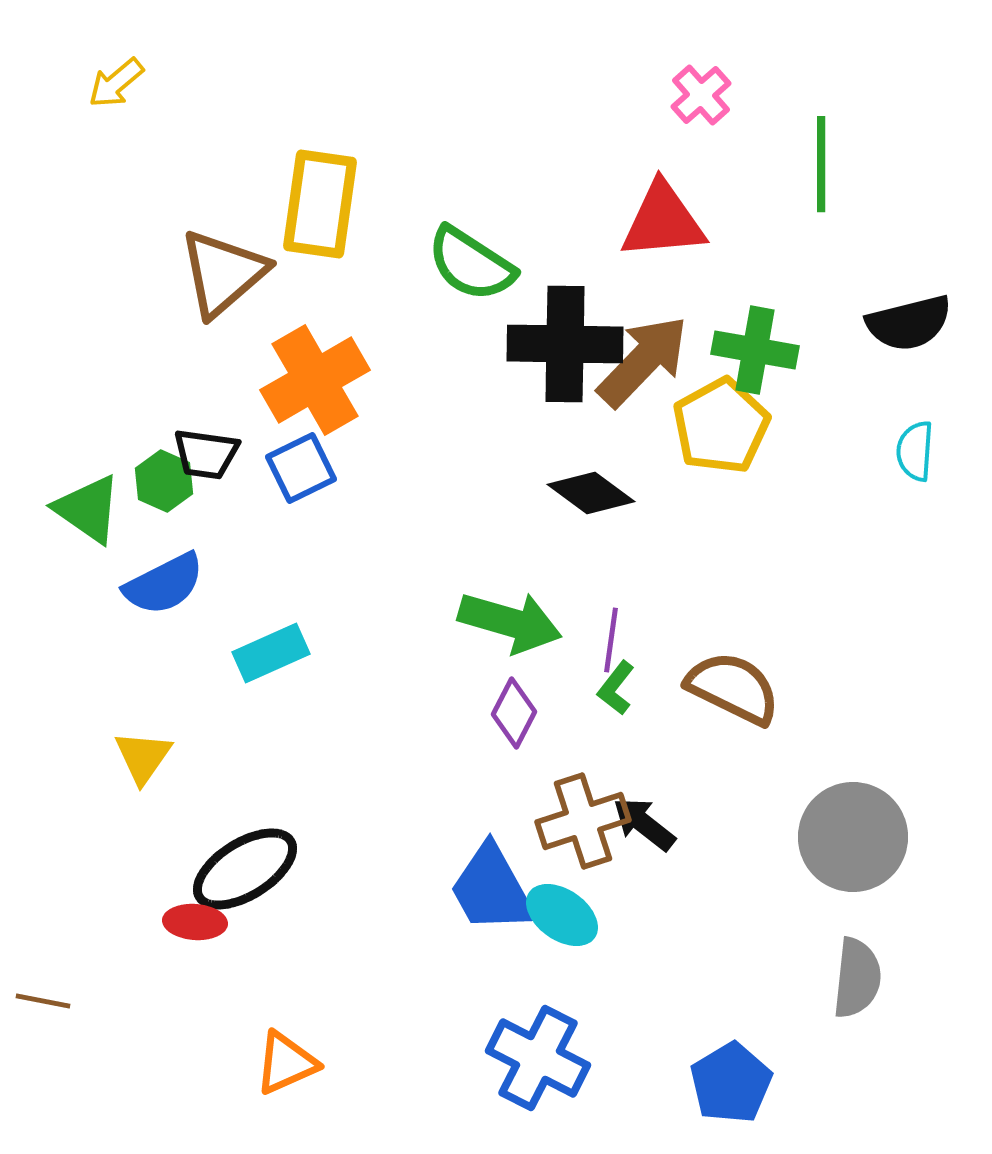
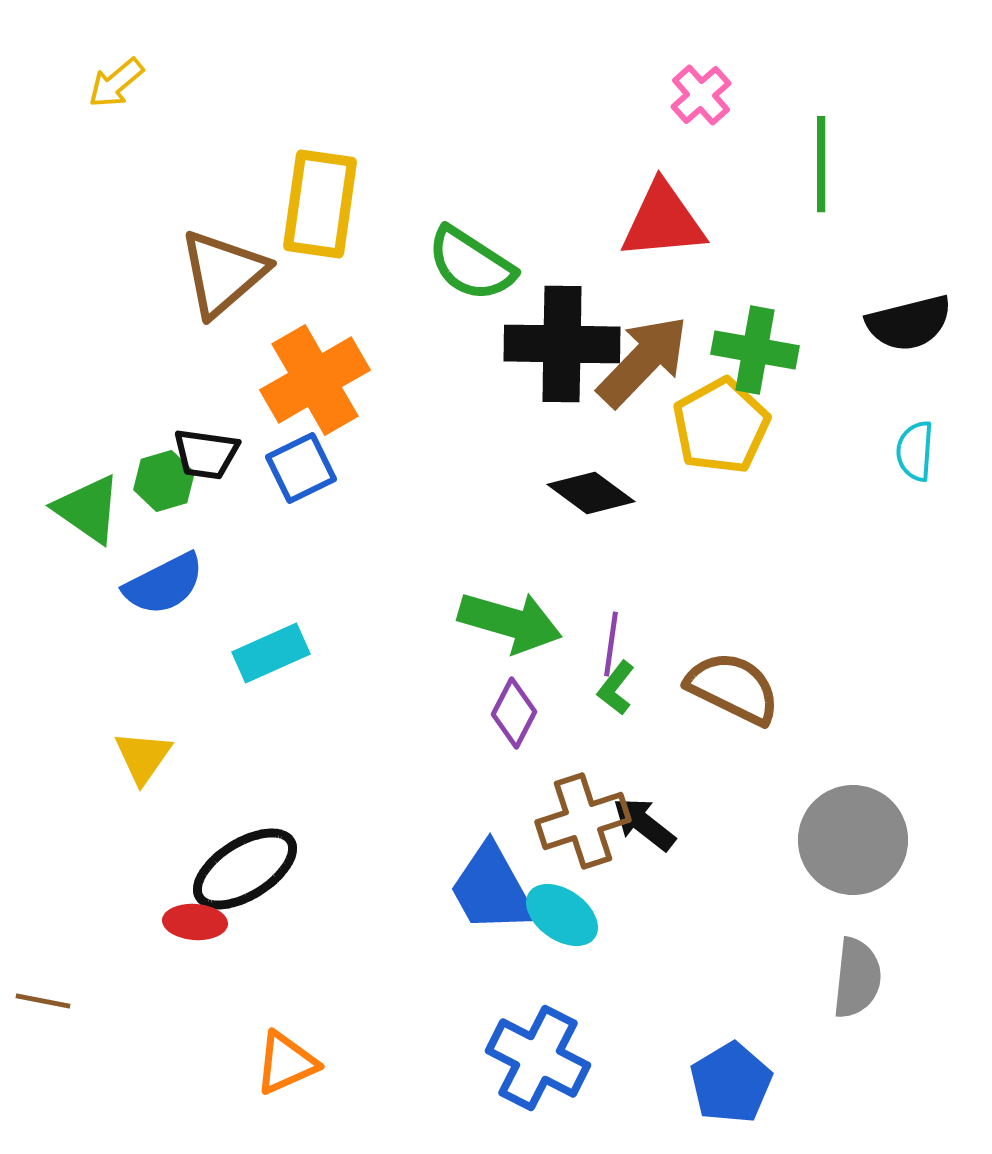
black cross: moved 3 px left
green hexagon: rotated 20 degrees clockwise
purple line: moved 4 px down
gray circle: moved 3 px down
